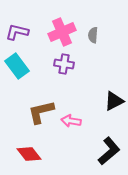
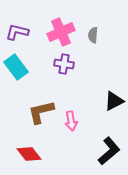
pink cross: moved 1 px left
cyan rectangle: moved 1 px left, 1 px down
pink arrow: rotated 108 degrees counterclockwise
